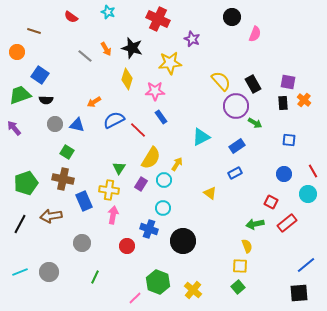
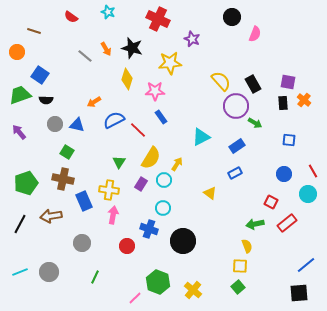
purple arrow at (14, 128): moved 5 px right, 4 px down
green triangle at (119, 168): moved 6 px up
